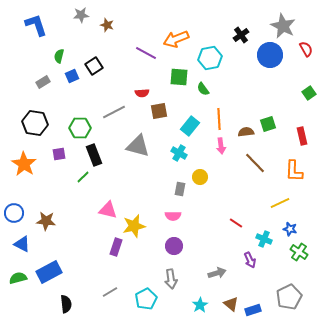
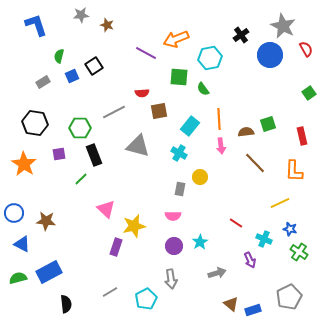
green line at (83, 177): moved 2 px left, 2 px down
pink triangle at (108, 210): moved 2 px left, 1 px up; rotated 30 degrees clockwise
cyan star at (200, 305): moved 63 px up
